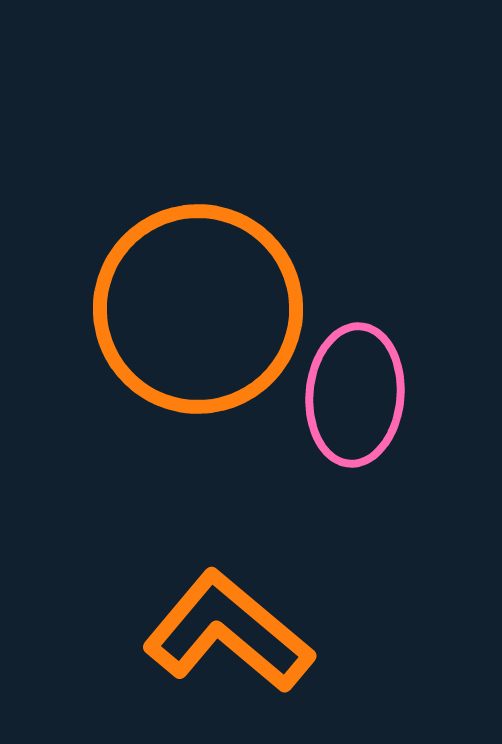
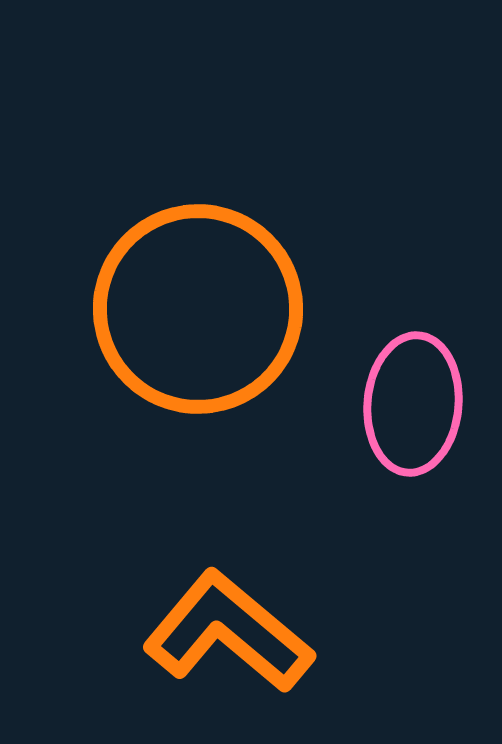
pink ellipse: moved 58 px right, 9 px down
